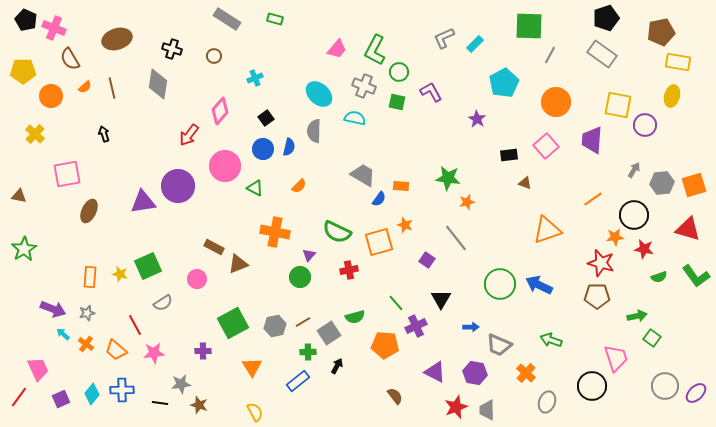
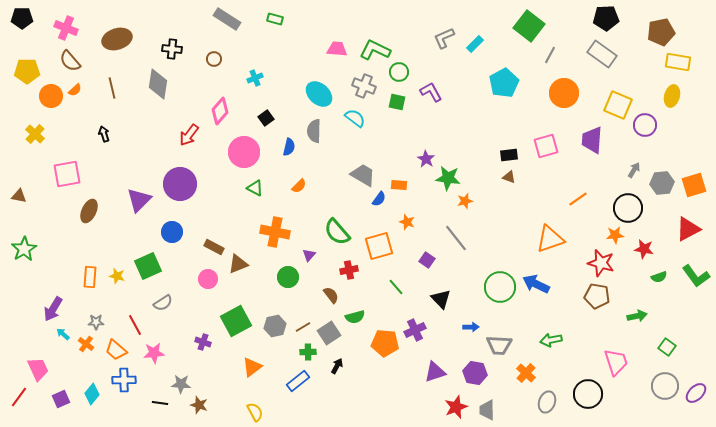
black pentagon at (606, 18): rotated 15 degrees clockwise
black pentagon at (26, 20): moved 4 px left, 2 px up; rotated 25 degrees counterclockwise
green square at (529, 26): rotated 36 degrees clockwise
pink cross at (54, 28): moved 12 px right
black cross at (172, 49): rotated 12 degrees counterclockwise
pink trapezoid at (337, 49): rotated 125 degrees counterclockwise
green L-shape at (375, 50): rotated 88 degrees clockwise
brown circle at (214, 56): moved 3 px down
brown semicircle at (70, 59): moved 2 px down; rotated 10 degrees counterclockwise
yellow pentagon at (23, 71): moved 4 px right
orange semicircle at (85, 87): moved 10 px left, 3 px down
orange circle at (556, 102): moved 8 px right, 9 px up
yellow square at (618, 105): rotated 12 degrees clockwise
cyan semicircle at (355, 118): rotated 25 degrees clockwise
purple star at (477, 119): moved 51 px left, 40 px down
pink square at (546, 146): rotated 25 degrees clockwise
blue circle at (263, 149): moved 91 px left, 83 px down
pink circle at (225, 166): moved 19 px right, 14 px up
brown triangle at (525, 183): moved 16 px left, 6 px up
purple circle at (178, 186): moved 2 px right, 2 px up
orange rectangle at (401, 186): moved 2 px left, 1 px up
orange line at (593, 199): moved 15 px left
purple triangle at (143, 202): moved 4 px left, 2 px up; rotated 36 degrees counterclockwise
orange star at (467, 202): moved 2 px left, 1 px up
black circle at (634, 215): moved 6 px left, 7 px up
orange star at (405, 225): moved 2 px right, 3 px up
red triangle at (688, 229): rotated 44 degrees counterclockwise
orange triangle at (547, 230): moved 3 px right, 9 px down
green semicircle at (337, 232): rotated 24 degrees clockwise
orange star at (615, 237): moved 2 px up
orange square at (379, 242): moved 4 px down
yellow star at (120, 274): moved 3 px left, 2 px down
green circle at (300, 277): moved 12 px left
pink circle at (197, 279): moved 11 px right
green circle at (500, 284): moved 3 px down
blue arrow at (539, 285): moved 3 px left, 1 px up
brown pentagon at (597, 296): rotated 10 degrees clockwise
black triangle at (441, 299): rotated 15 degrees counterclockwise
green line at (396, 303): moved 16 px up
purple arrow at (53, 309): rotated 100 degrees clockwise
gray star at (87, 313): moved 9 px right, 9 px down; rotated 14 degrees clockwise
brown line at (303, 322): moved 5 px down
green square at (233, 323): moved 3 px right, 2 px up
purple cross at (416, 326): moved 1 px left, 4 px down
green square at (652, 338): moved 15 px right, 9 px down
green arrow at (551, 340): rotated 30 degrees counterclockwise
orange pentagon at (385, 345): moved 2 px up
gray trapezoid at (499, 345): rotated 20 degrees counterclockwise
purple cross at (203, 351): moved 9 px up; rotated 21 degrees clockwise
pink trapezoid at (616, 358): moved 4 px down
orange triangle at (252, 367): rotated 25 degrees clockwise
purple triangle at (435, 372): rotated 45 degrees counterclockwise
gray star at (181, 384): rotated 12 degrees clockwise
black circle at (592, 386): moved 4 px left, 8 px down
blue cross at (122, 390): moved 2 px right, 10 px up
brown semicircle at (395, 396): moved 64 px left, 101 px up
